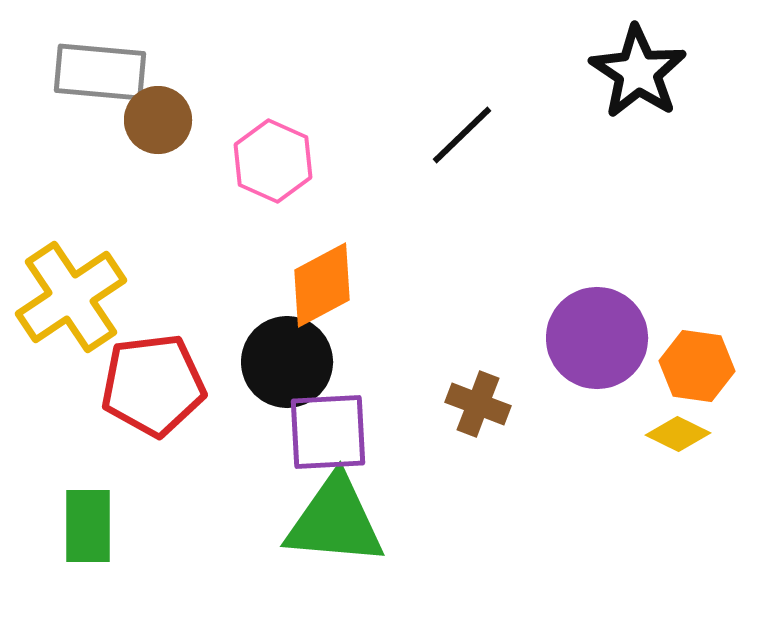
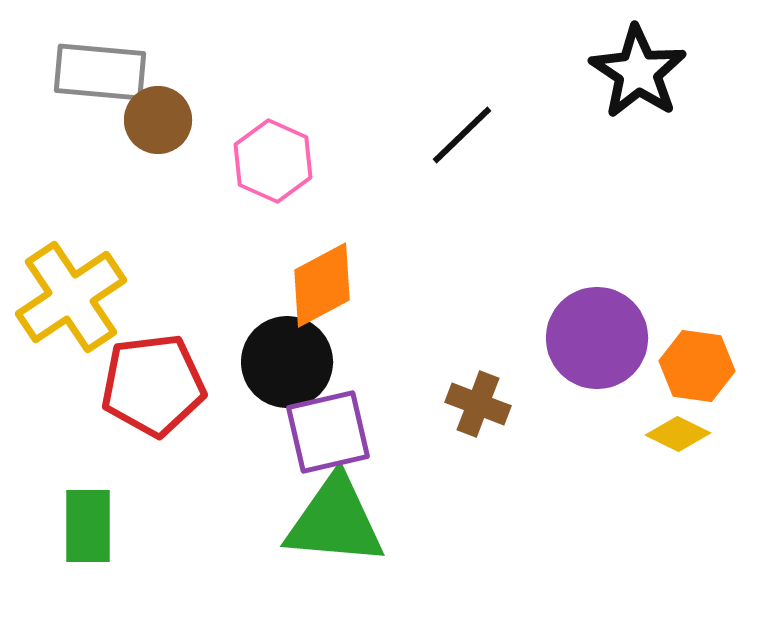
purple square: rotated 10 degrees counterclockwise
